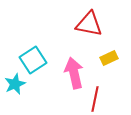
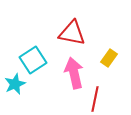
red triangle: moved 17 px left, 9 px down
yellow rectangle: rotated 30 degrees counterclockwise
